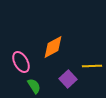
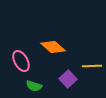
orange diamond: rotated 70 degrees clockwise
pink ellipse: moved 1 px up
green semicircle: rotated 140 degrees clockwise
